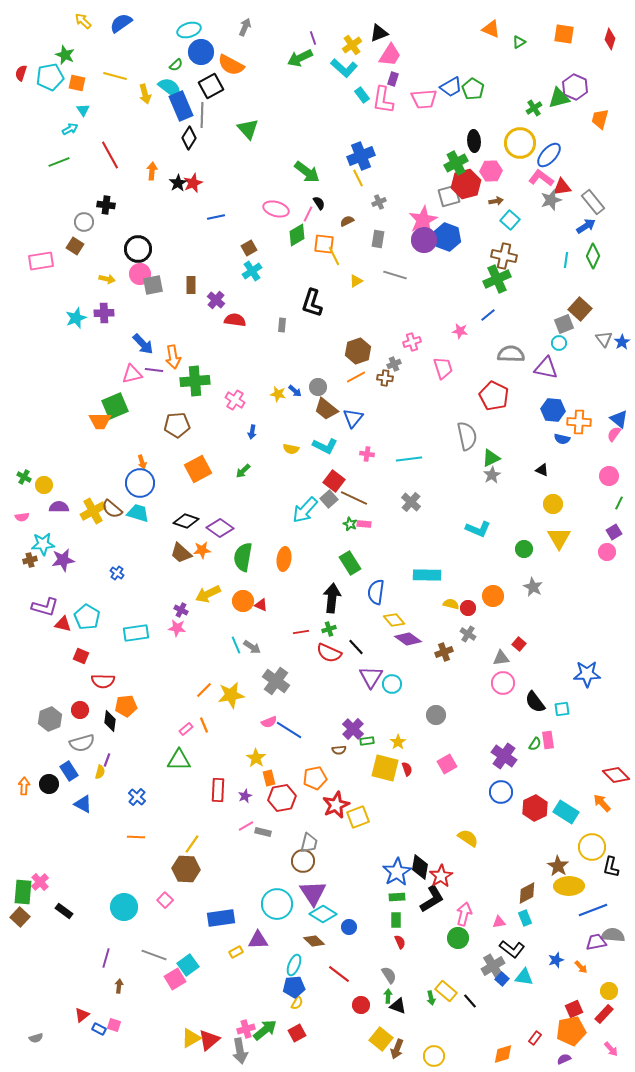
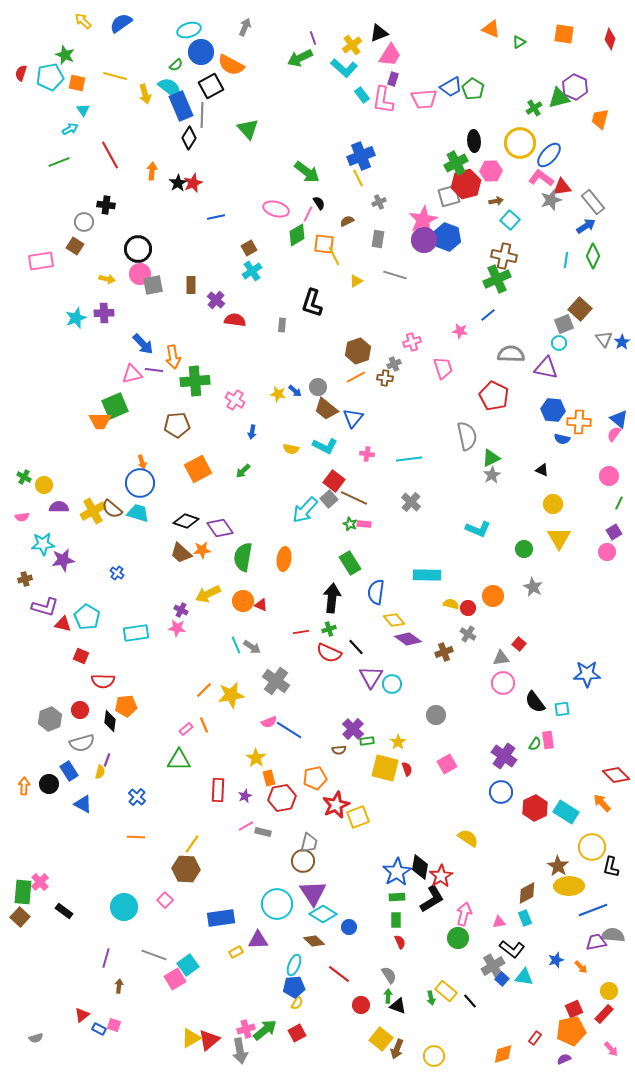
purple diamond at (220, 528): rotated 20 degrees clockwise
brown cross at (30, 560): moved 5 px left, 19 px down
